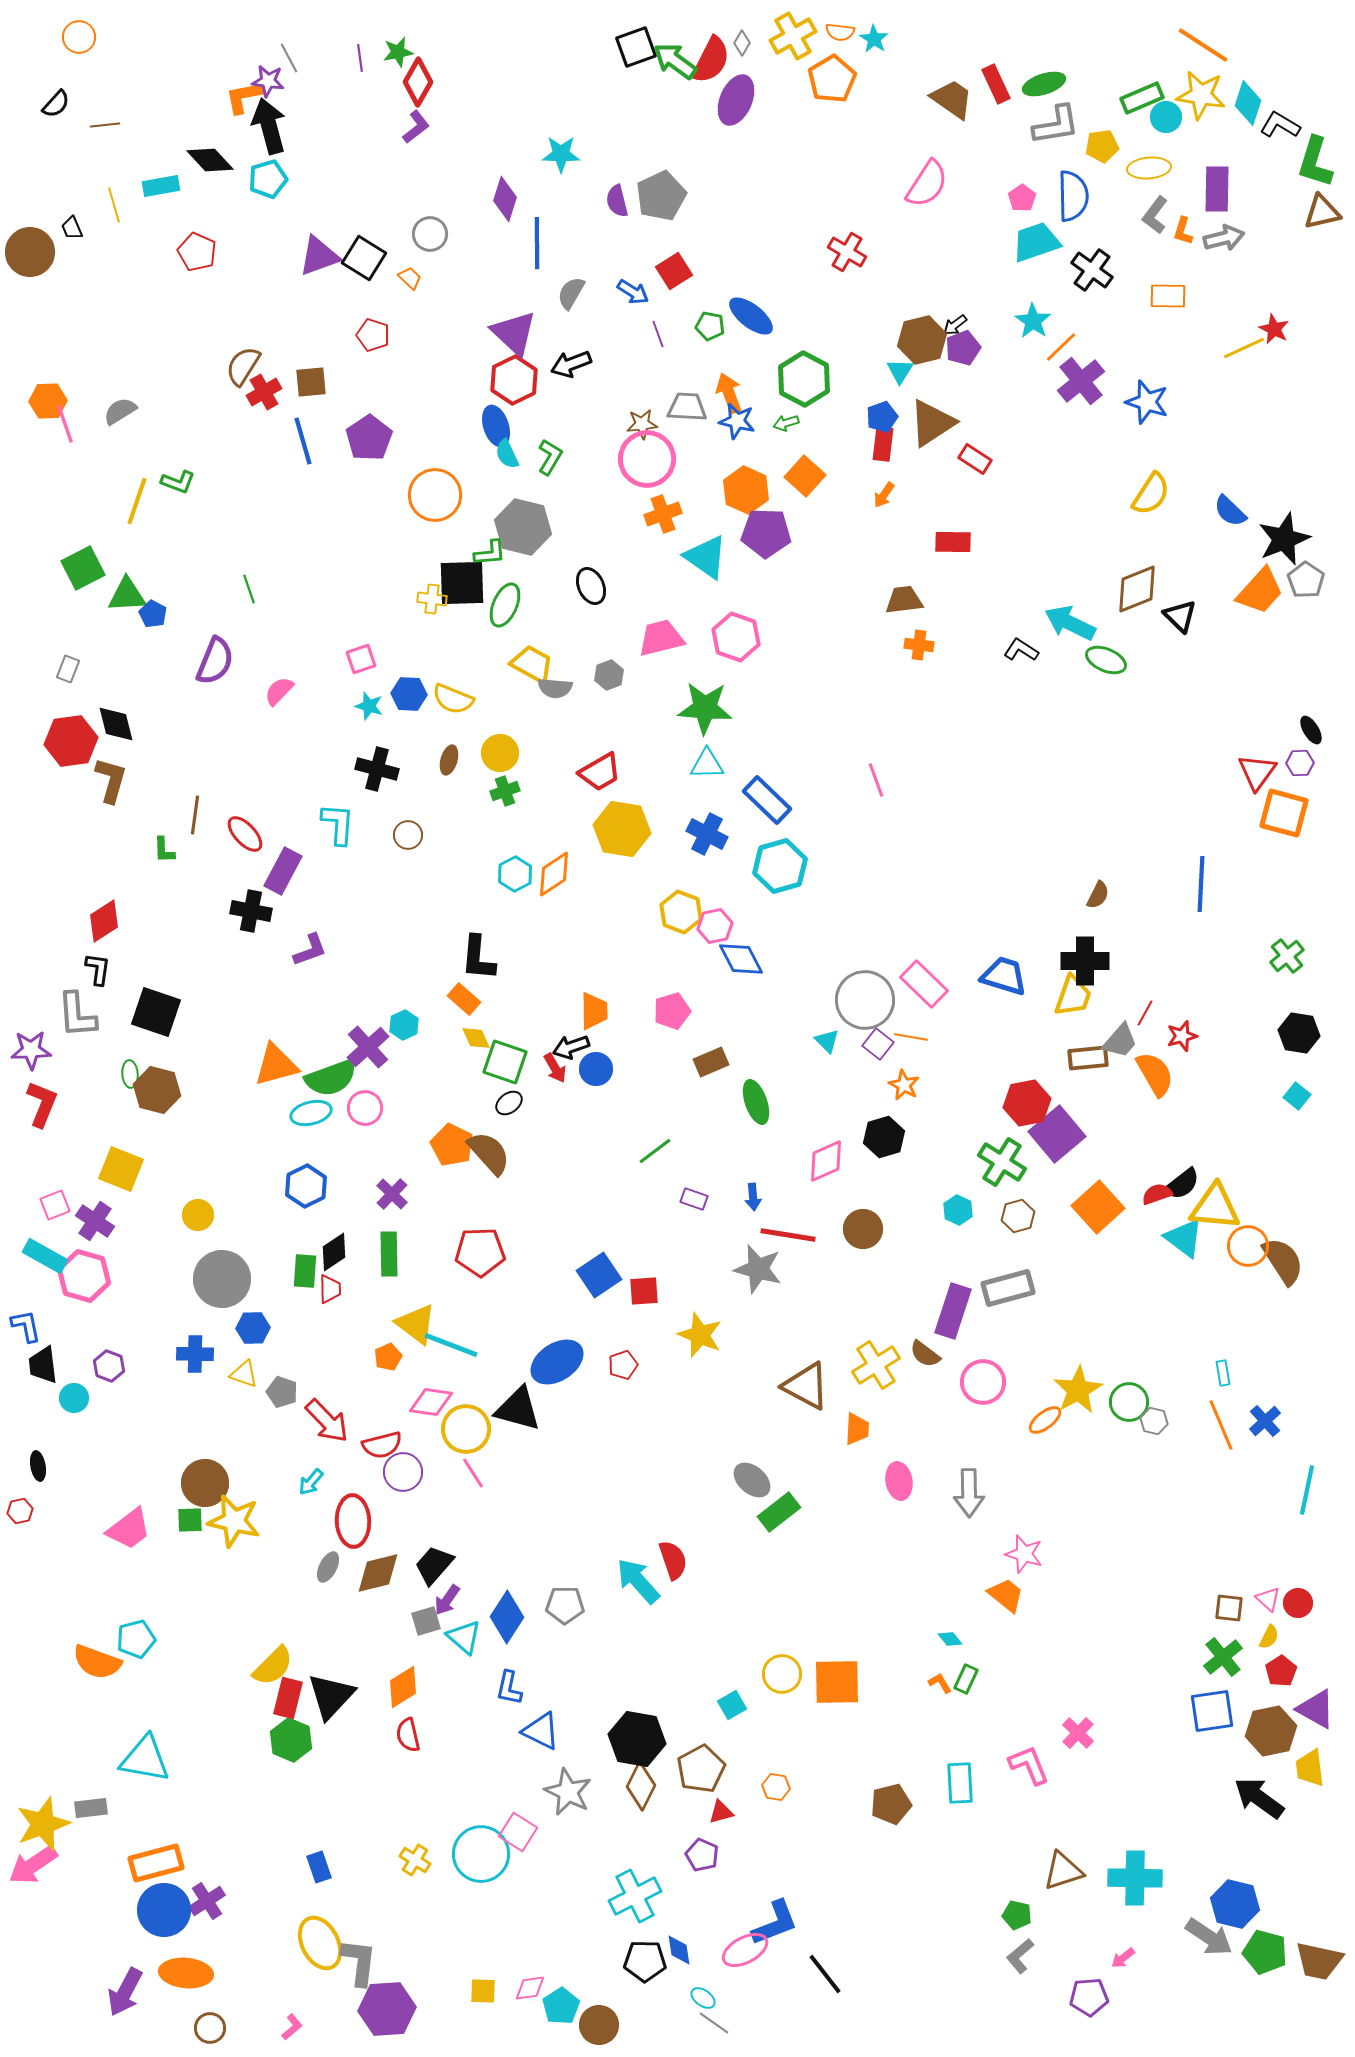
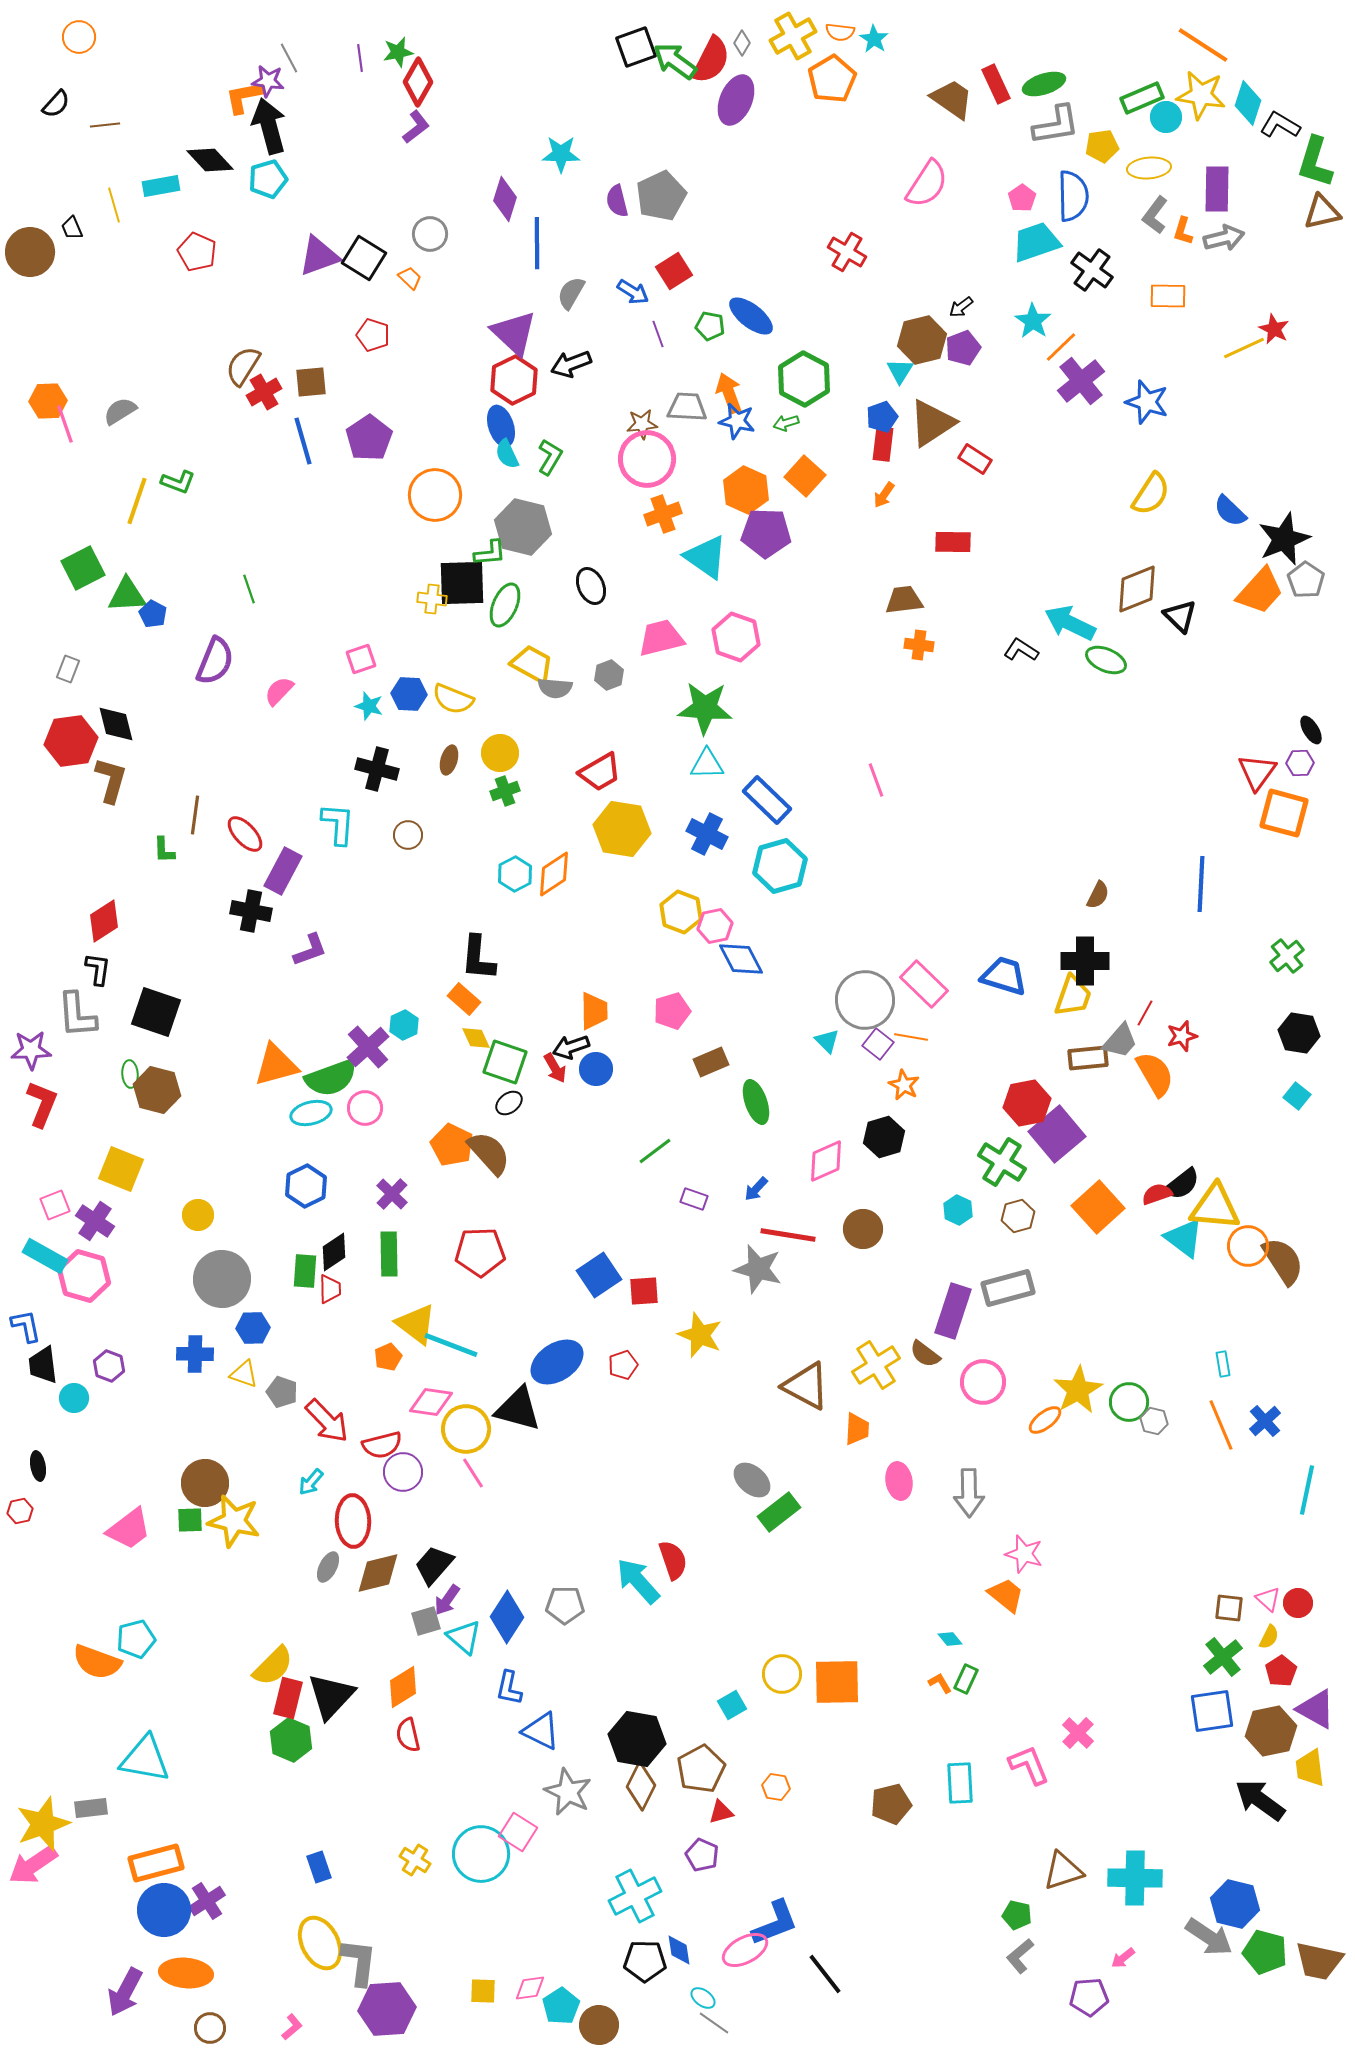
black arrow at (955, 325): moved 6 px right, 18 px up
blue ellipse at (496, 426): moved 5 px right
blue arrow at (753, 1197): moved 3 px right, 8 px up; rotated 48 degrees clockwise
cyan rectangle at (1223, 1373): moved 9 px up
black arrow at (1259, 1798): moved 1 px right, 2 px down
